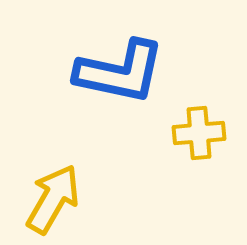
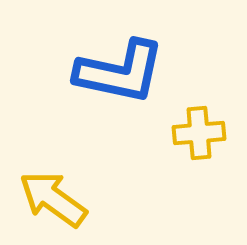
yellow arrow: rotated 84 degrees counterclockwise
